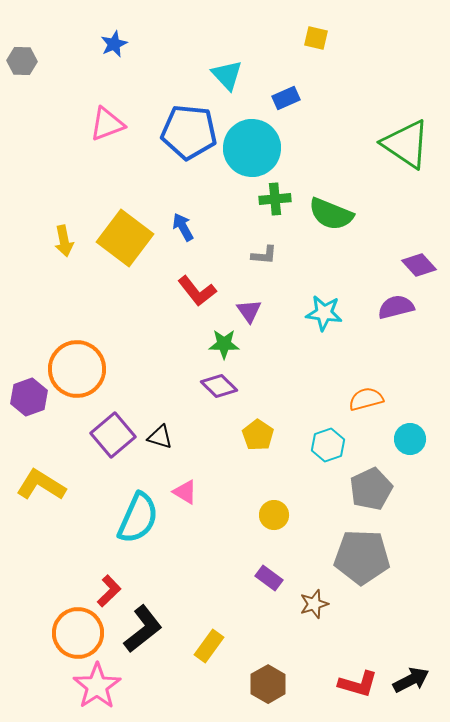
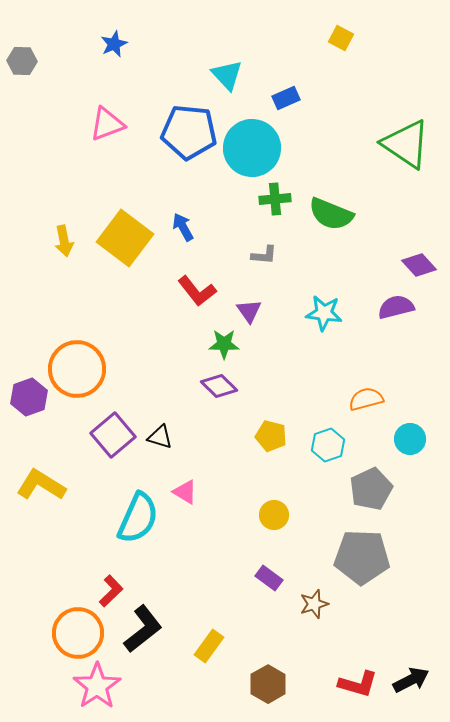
yellow square at (316, 38): moved 25 px right; rotated 15 degrees clockwise
yellow pentagon at (258, 435): moved 13 px right, 1 px down; rotated 20 degrees counterclockwise
red L-shape at (109, 591): moved 2 px right
